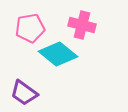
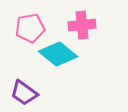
pink cross: rotated 20 degrees counterclockwise
